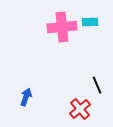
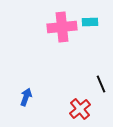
black line: moved 4 px right, 1 px up
